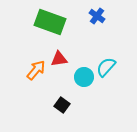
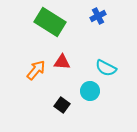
blue cross: moved 1 px right; rotated 28 degrees clockwise
green rectangle: rotated 12 degrees clockwise
red triangle: moved 3 px right, 3 px down; rotated 12 degrees clockwise
cyan semicircle: moved 1 px down; rotated 105 degrees counterclockwise
cyan circle: moved 6 px right, 14 px down
